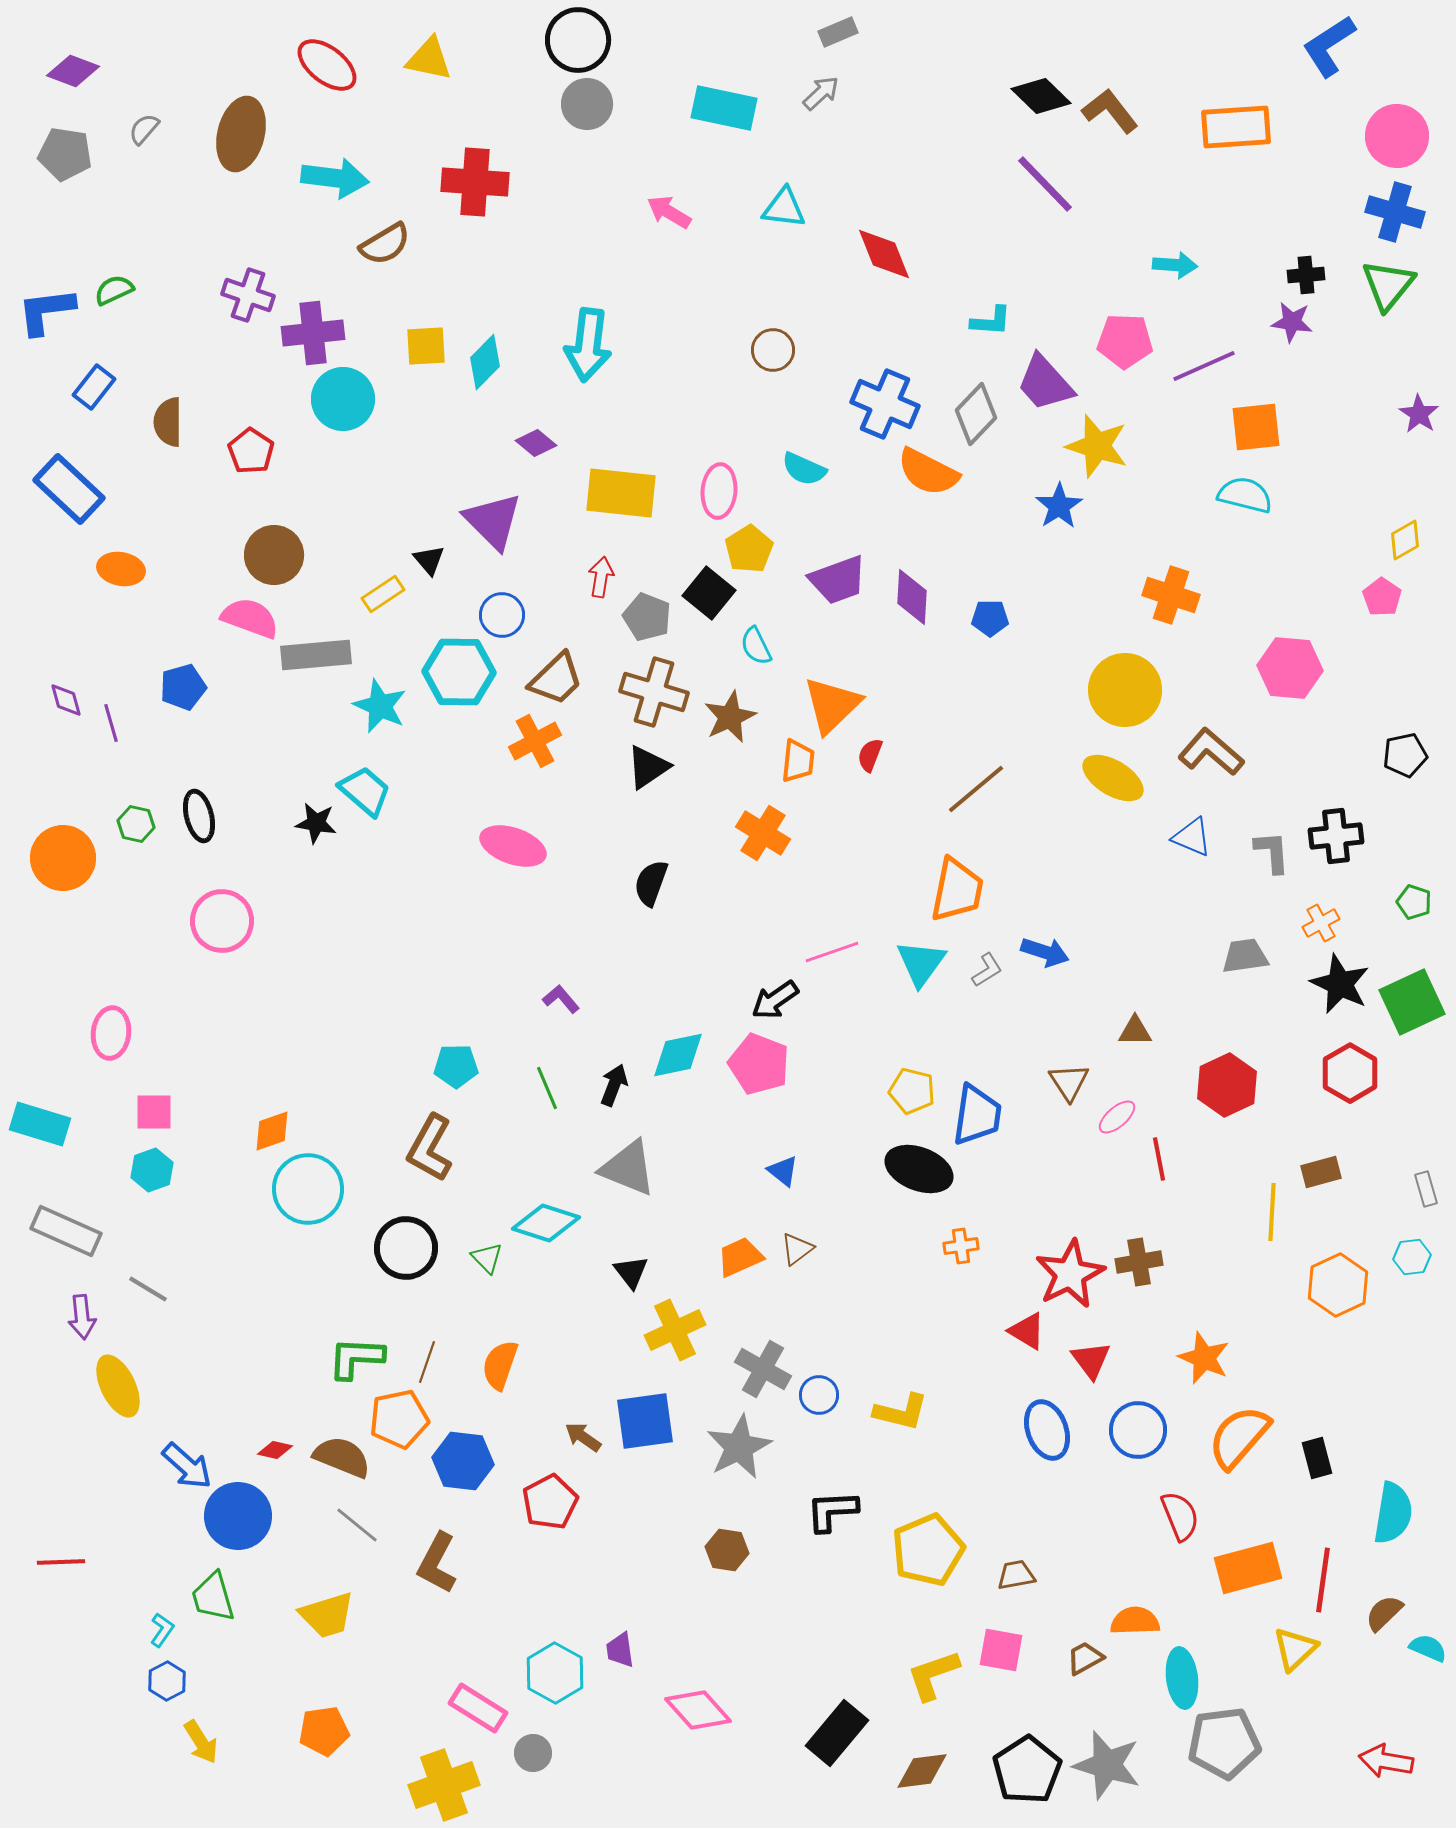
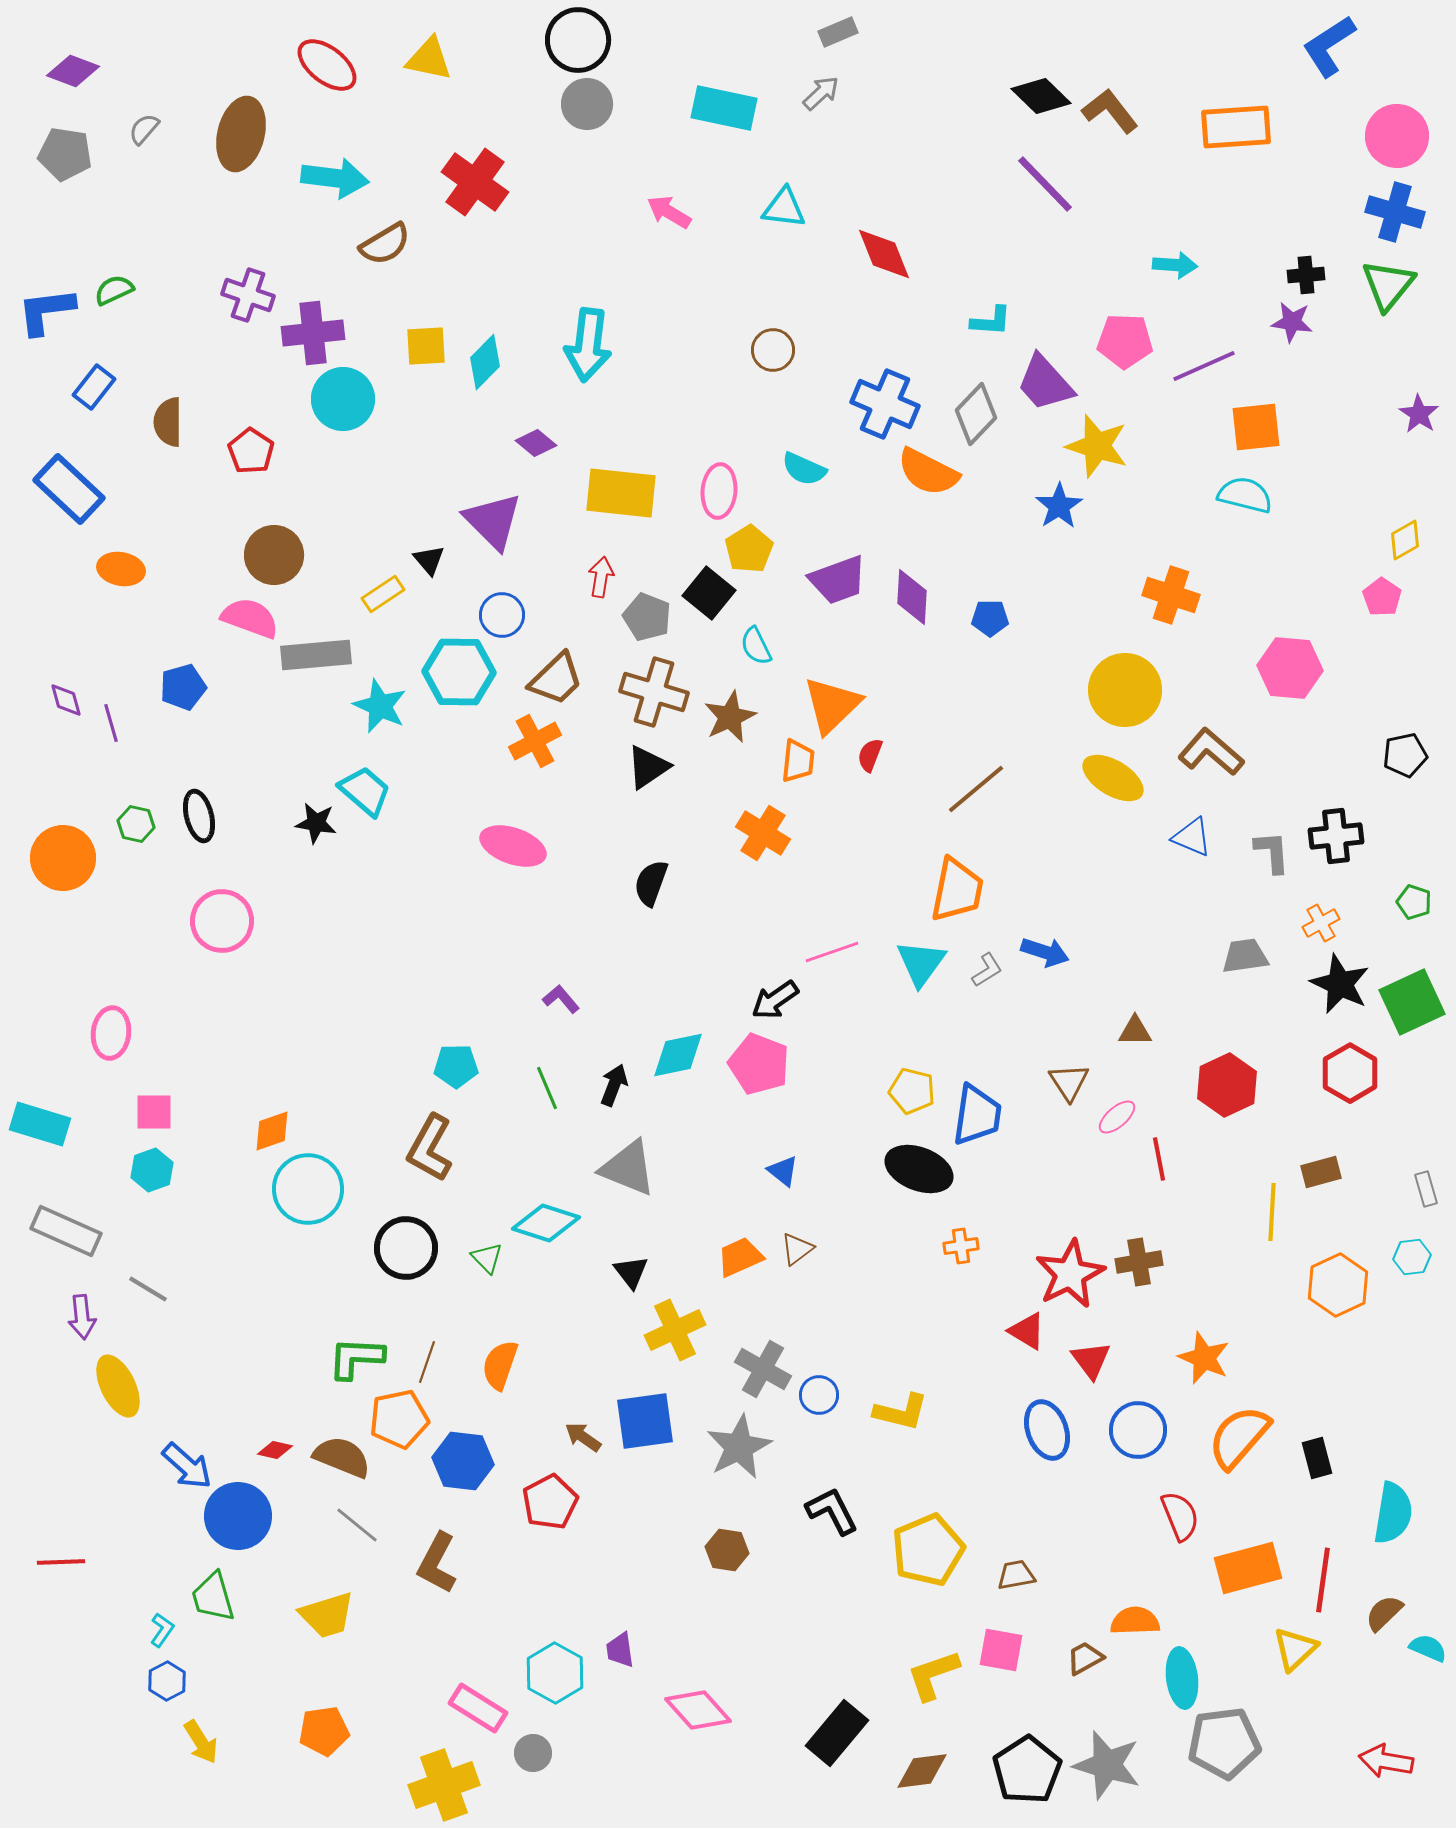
red cross at (475, 182): rotated 32 degrees clockwise
black L-shape at (832, 1511): rotated 66 degrees clockwise
